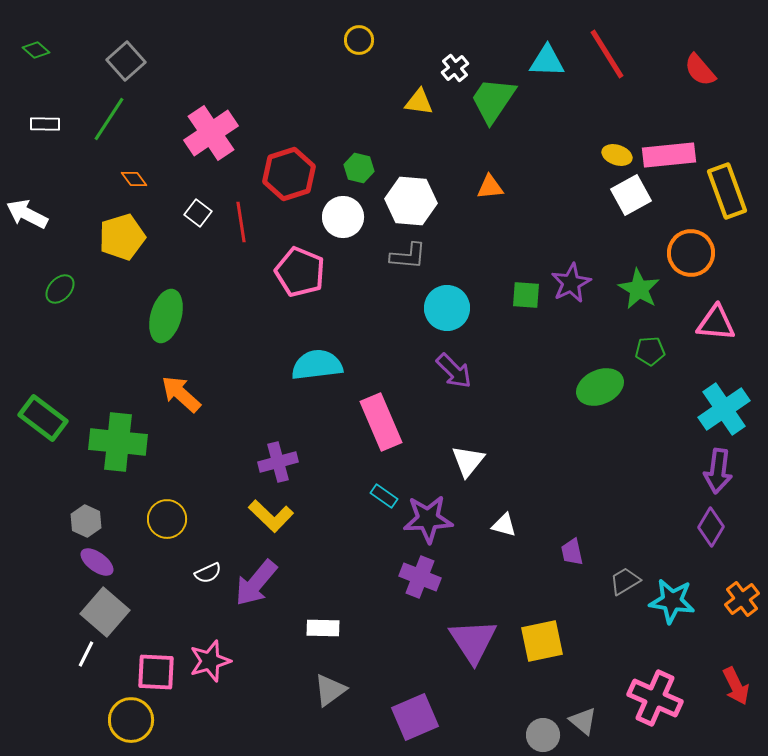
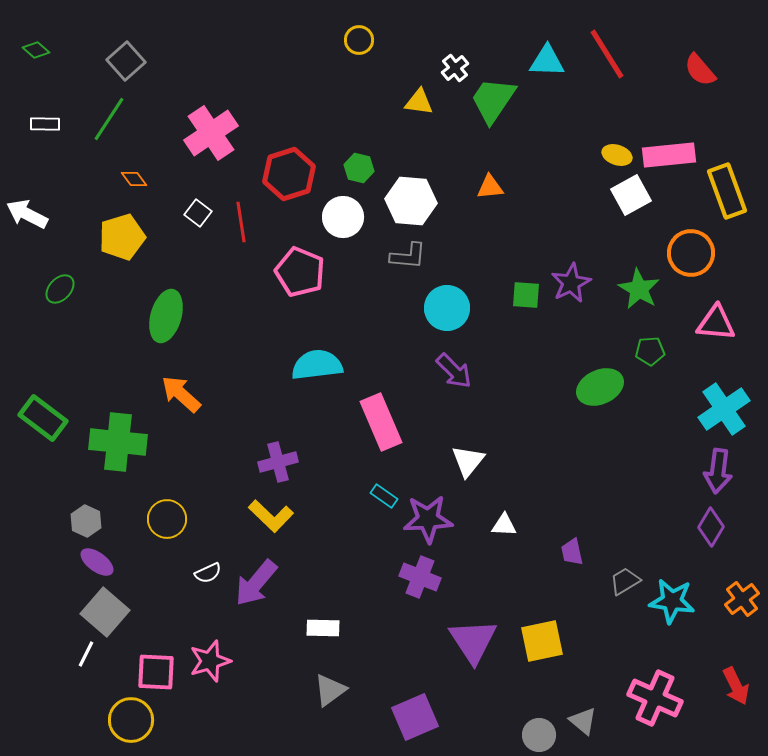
white triangle at (504, 525): rotated 12 degrees counterclockwise
gray circle at (543, 735): moved 4 px left
